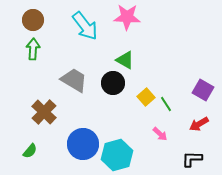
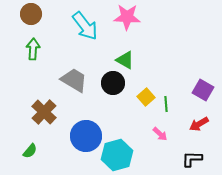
brown circle: moved 2 px left, 6 px up
green line: rotated 28 degrees clockwise
blue circle: moved 3 px right, 8 px up
